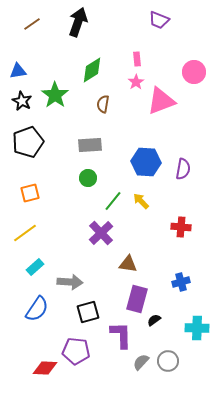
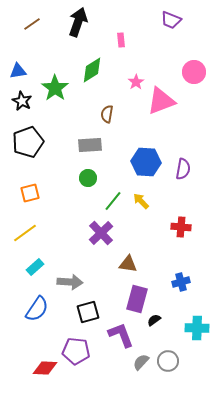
purple trapezoid: moved 12 px right
pink rectangle: moved 16 px left, 19 px up
green star: moved 7 px up
brown semicircle: moved 4 px right, 10 px down
purple L-shape: rotated 20 degrees counterclockwise
